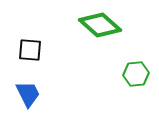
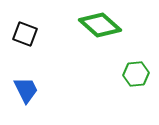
black square: moved 5 px left, 16 px up; rotated 15 degrees clockwise
blue trapezoid: moved 2 px left, 4 px up
